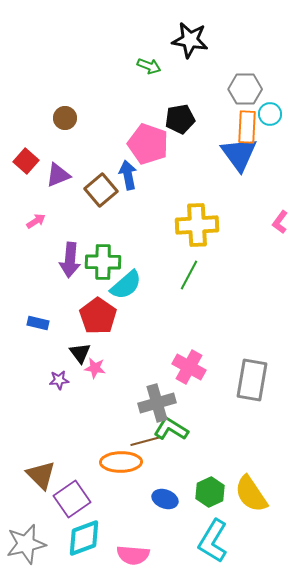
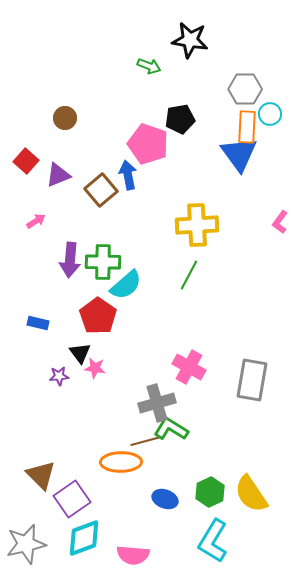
purple star: moved 4 px up
